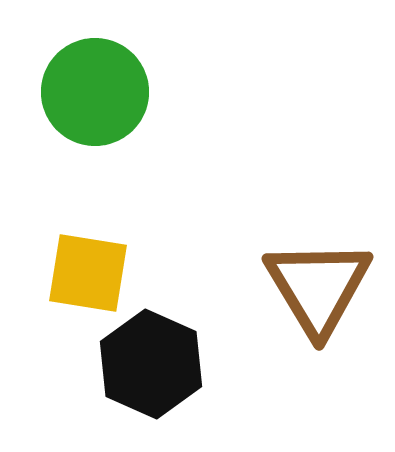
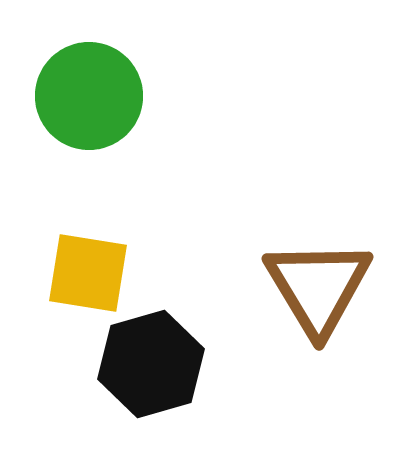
green circle: moved 6 px left, 4 px down
black hexagon: rotated 20 degrees clockwise
